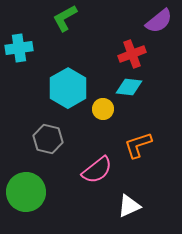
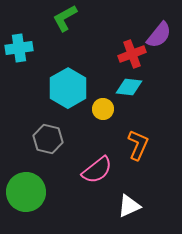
purple semicircle: moved 14 px down; rotated 12 degrees counterclockwise
orange L-shape: rotated 132 degrees clockwise
